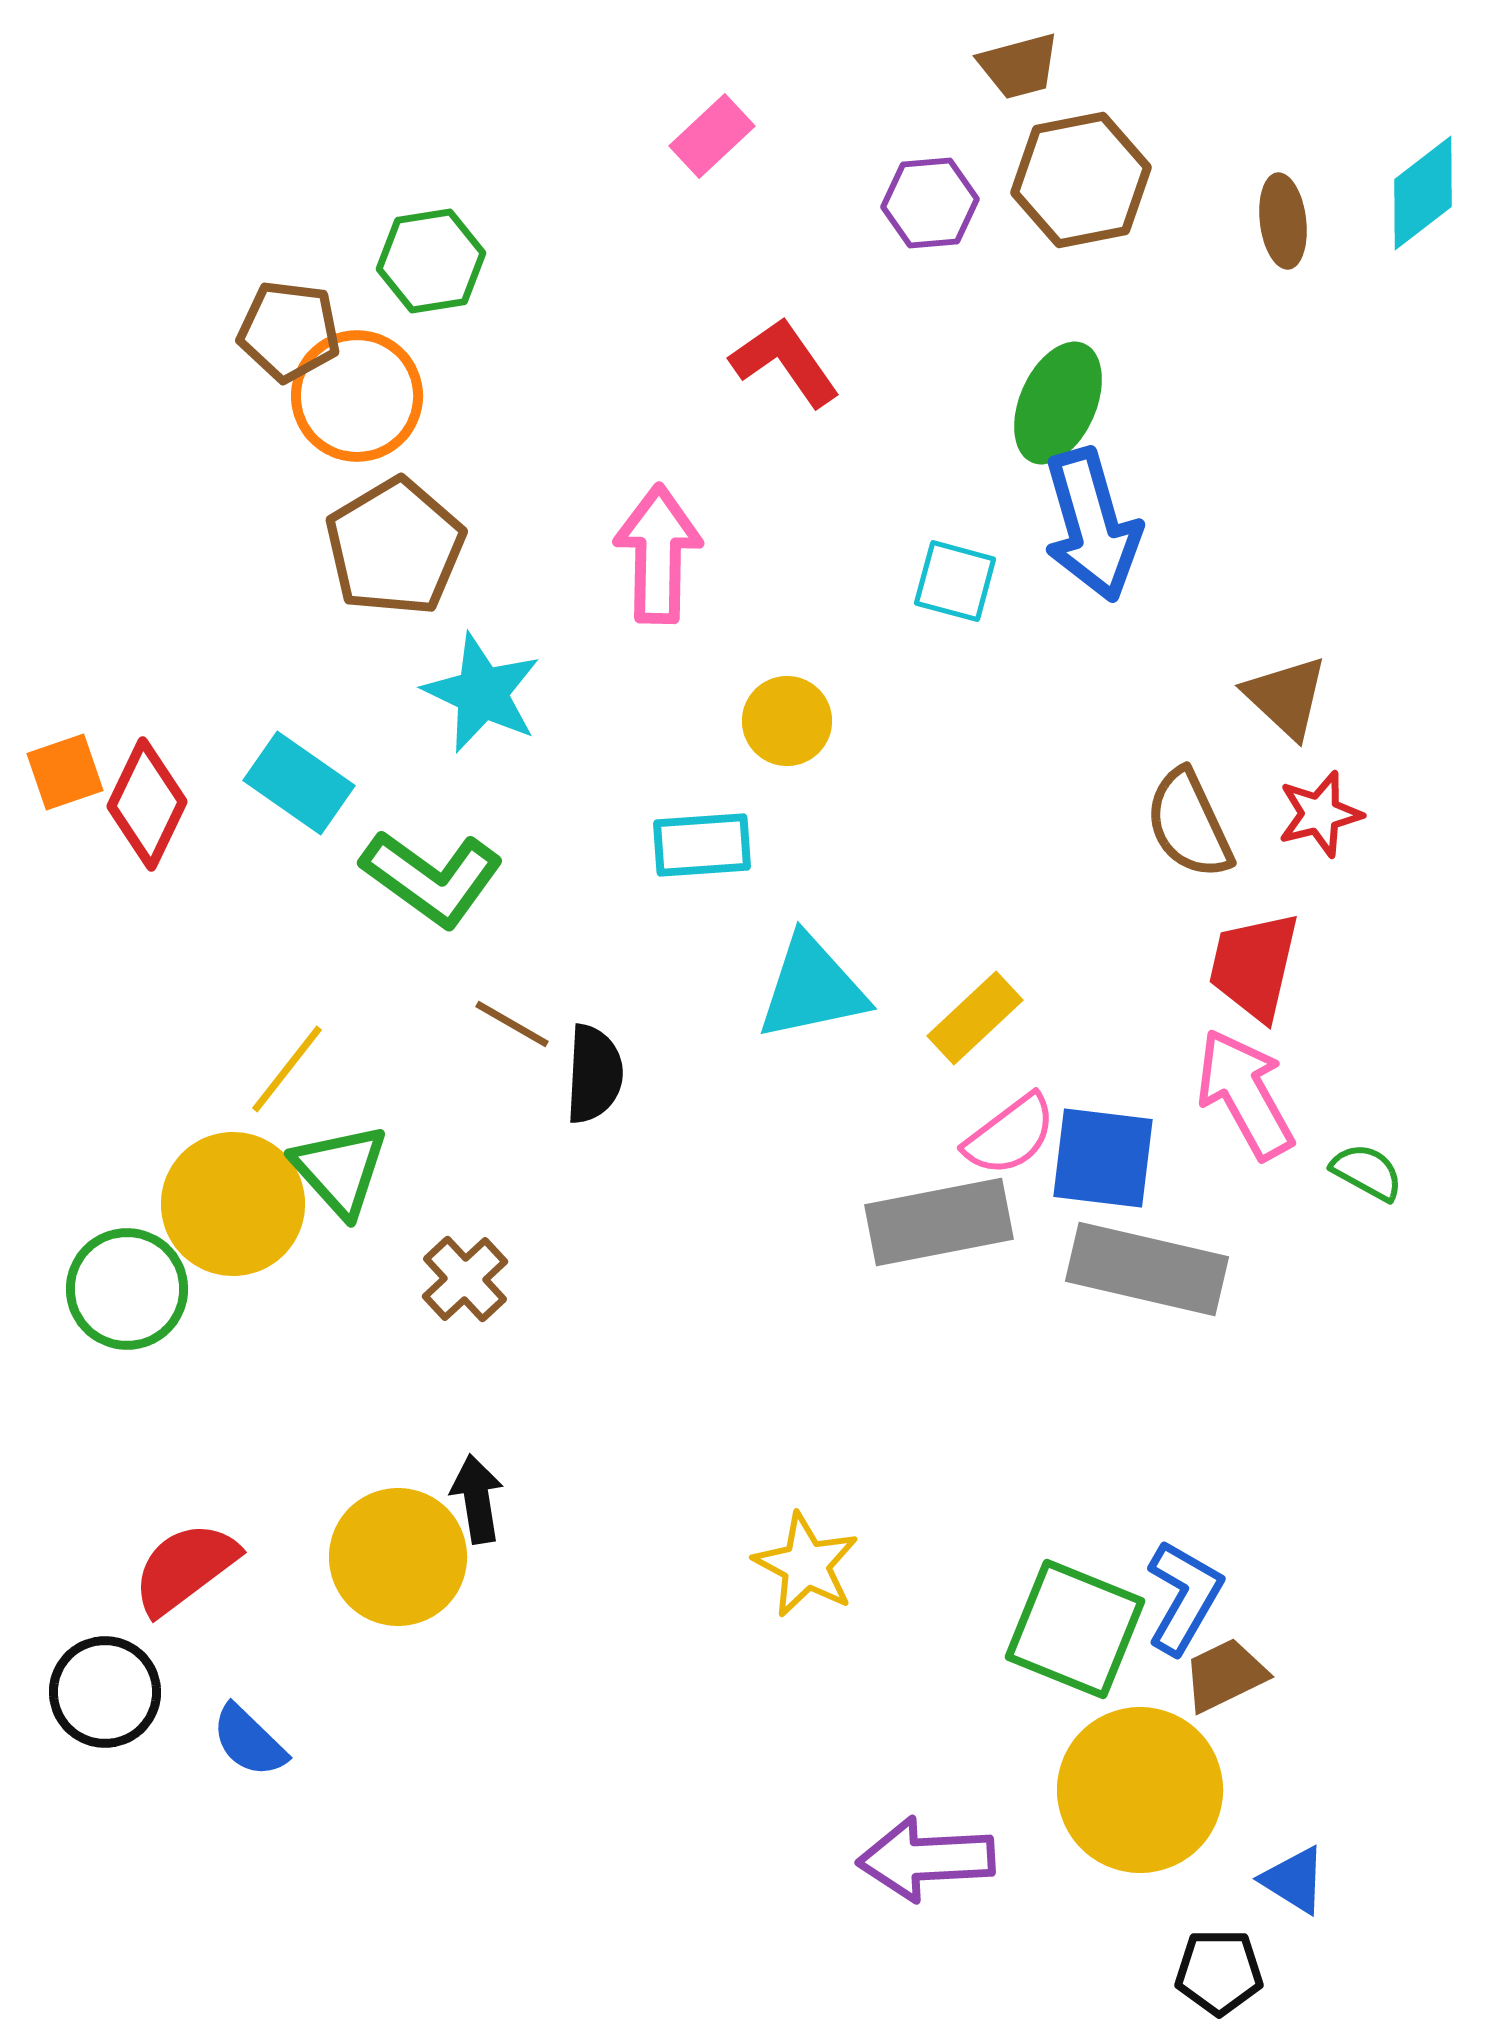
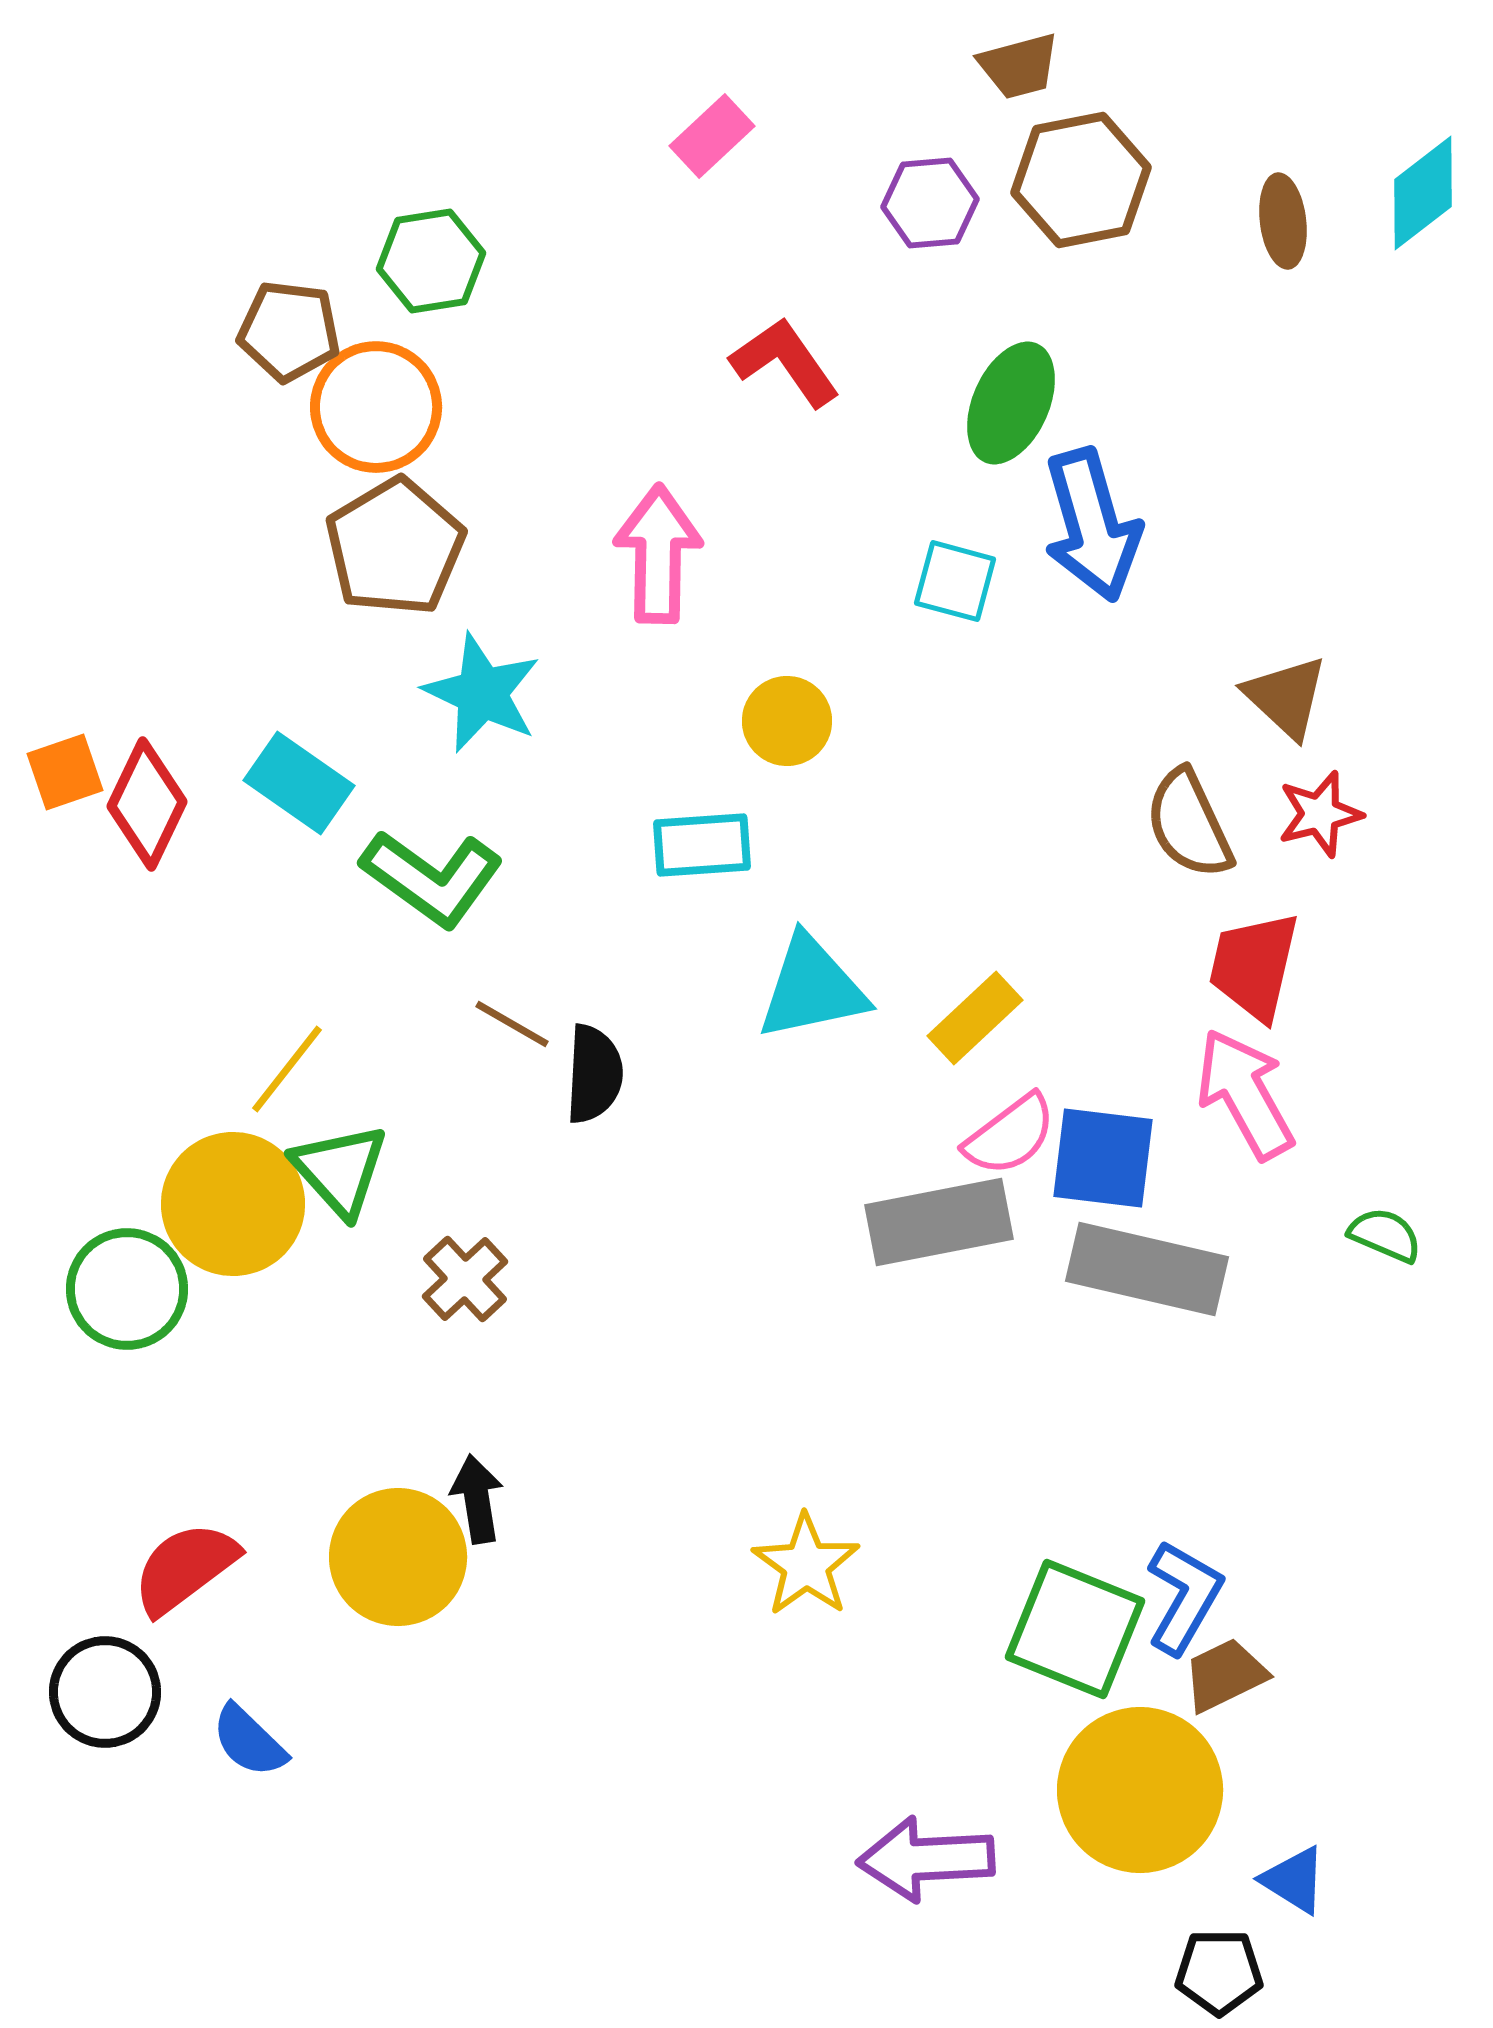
orange circle at (357, 396): moved 19 px right, 11 px down
green ellipse at (1058, 403): moved 47 px left
green semicircle at (1367, 1172): moved 18 px right, 63 px down; rotated 6 degrees counterclockwise
yellow star at (806, 1565): rotated 8 degrees clockwise
